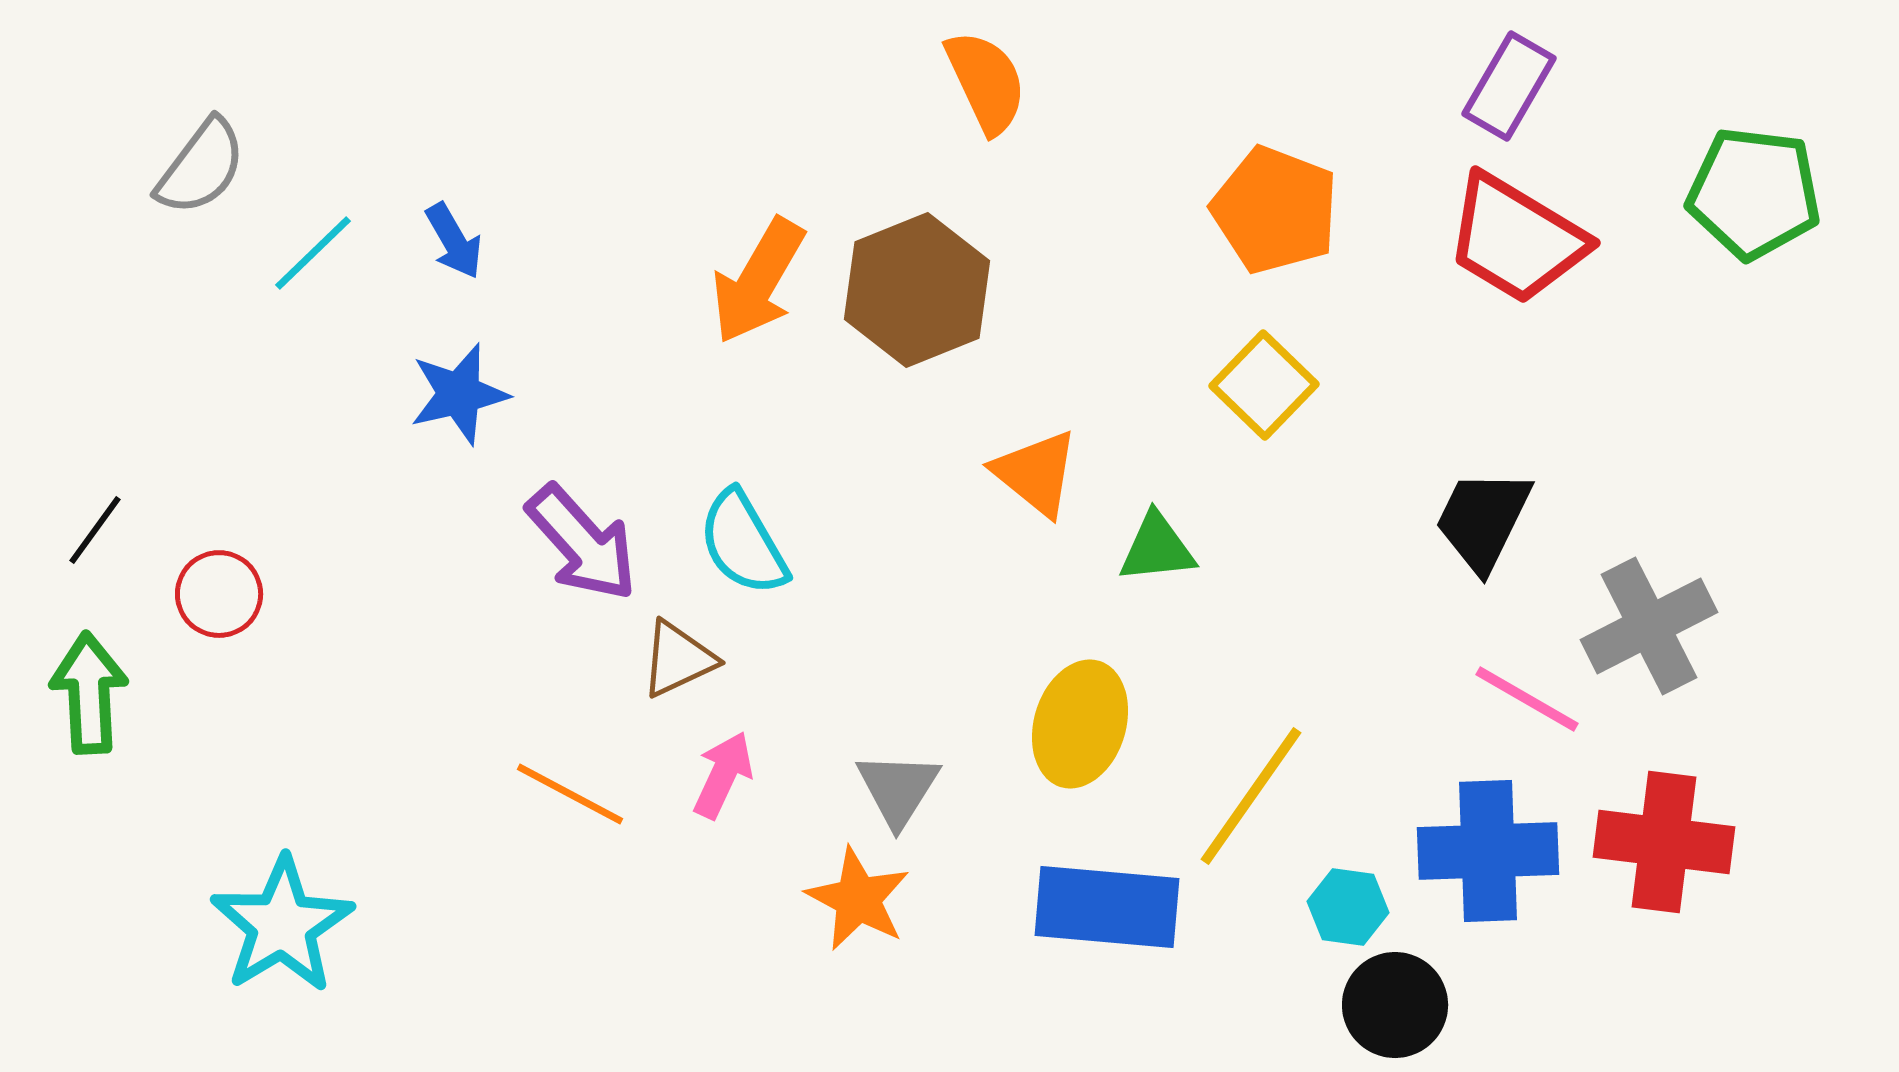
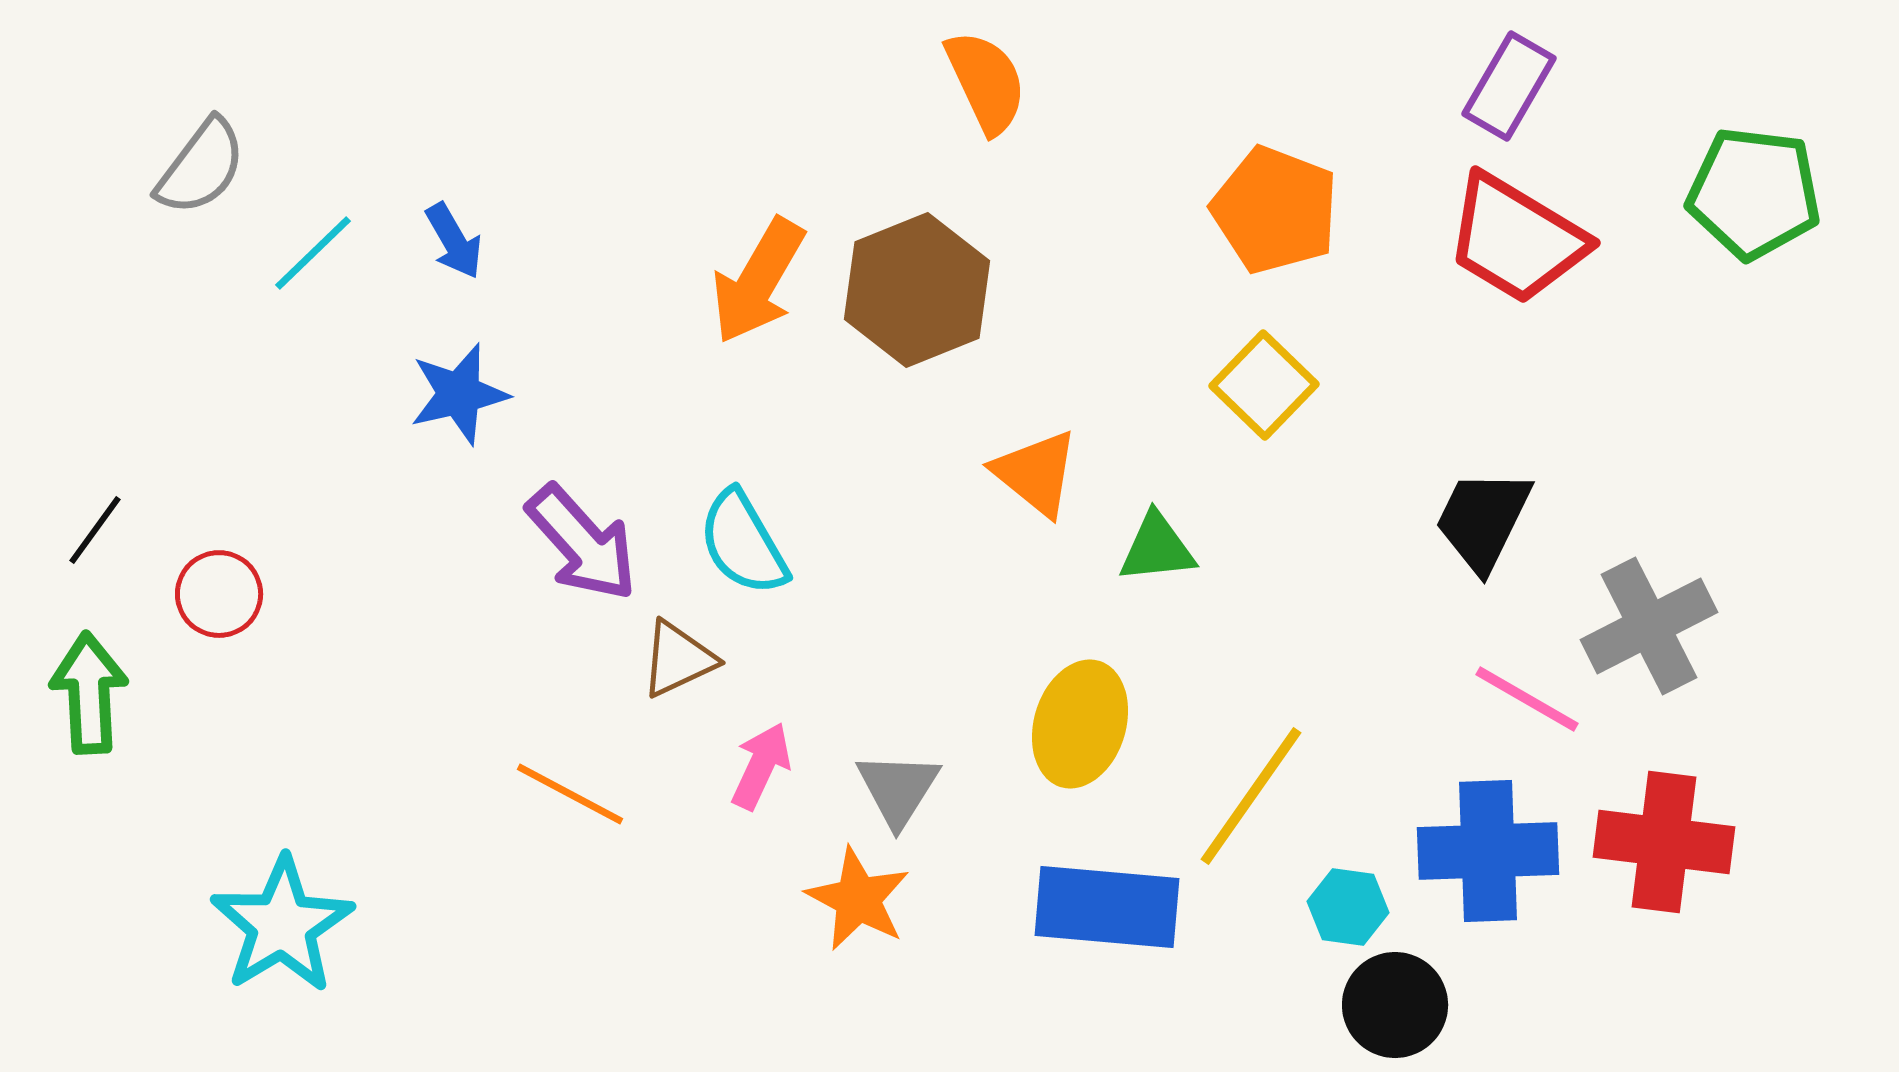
pink arrow: moved 38 px right, 9 px up
